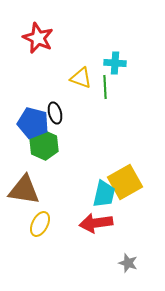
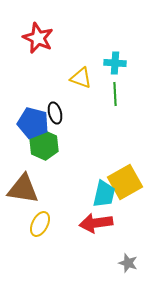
green line: moved 10 px right, 7 px down
brown triangle: moved 1 px left, 1 px up
